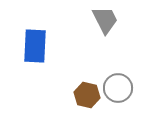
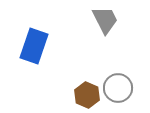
blue rectangle: moved 1 px left; rotated 16 degrees clockwise
brown hexagon: rotated 10 degrees clockwise
